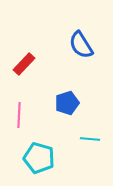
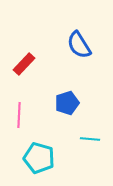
blue semicircle: moved 2 px left
